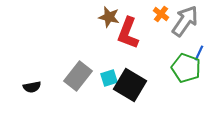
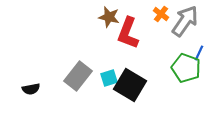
black semicircle: moved 1 px left, 2 px down
